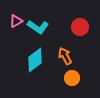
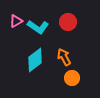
red circle: moved 12 px left, 5 px up
orange arrow: moved 1 px left, 1 px down
